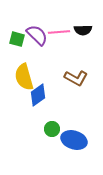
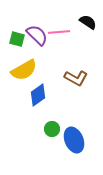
black semicircle: moved 5 px right, 8 px up; rotated 144 degrees counterclockwise
yellow semicircle: moved 7 px up; rotated 104 degrees counterclockwise
blue ellipse: rotated 50 degrees clockwise
